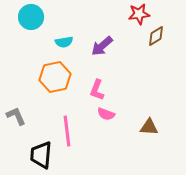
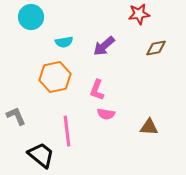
brown diamond: moved 12 px down; rotated 20 degrees clockwise
purple arrow: moved 2 px right
pink semicircle: rotated 12 degrees counterclockwise
black trapezoid: rotated 124 degrees clockwise
